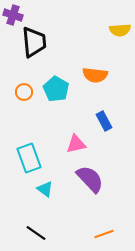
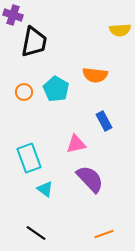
black trapezoid: rotated 16 degrees clockwise
